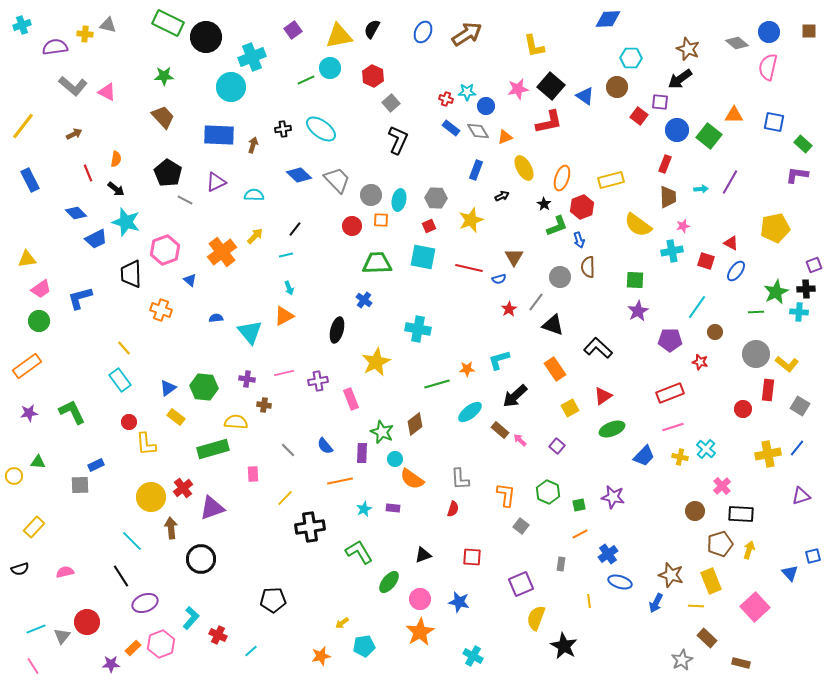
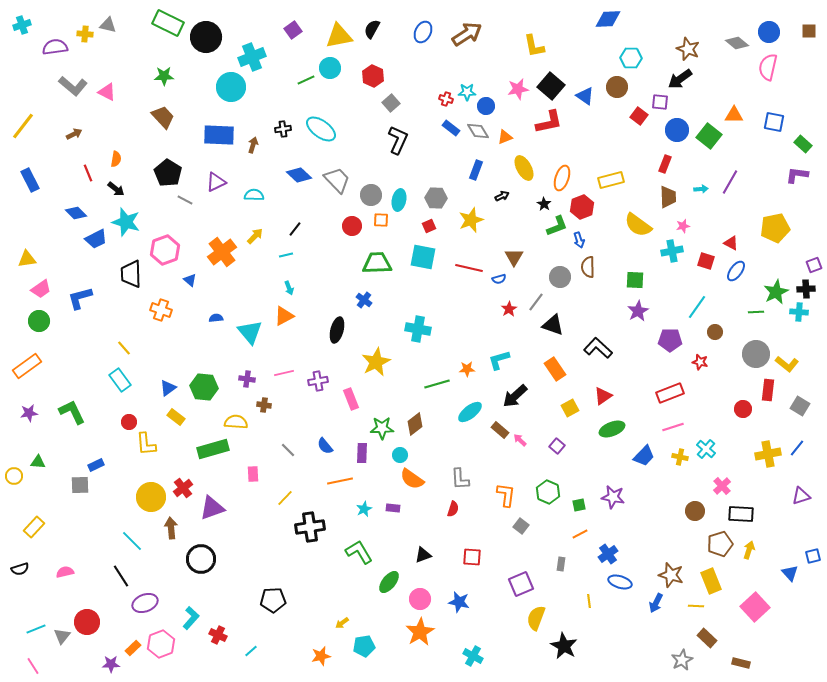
green star at (382, 432): moved 4 px up; rotated 25 degrees counterclockwise
cyan circle at (395, 459): moved 5 px right, 4 px up
